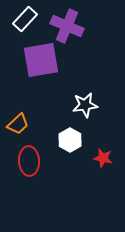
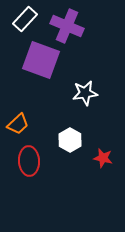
purple square: rotated 30 degrees clockwise
white star: moved 12 px up
